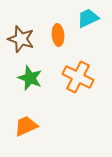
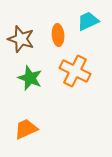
cyan trapezoid: moved 3 px down
orange cross: moved 3 px left, 6 px up
orange trapezoid: moved 3 px down
